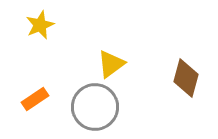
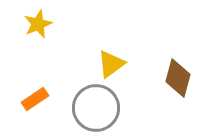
yellow star: moved 2 px left, 1 px up
brown diamond: moved 8 px left
gray circle: moved 1 px right, 1 px down
